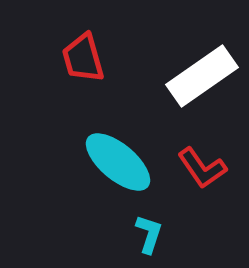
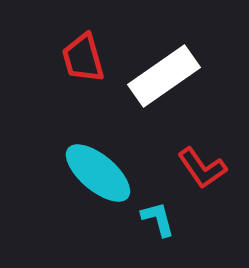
white rectangle: moved 38 px left
cyan ellipse: moved 20 px left, 11 px down
cyan L-shape: moved 9 px right, 15 px up; rotated 33 degrees counterclockwise
